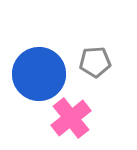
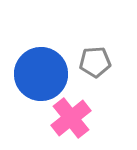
blue circle: moved 2 px right
